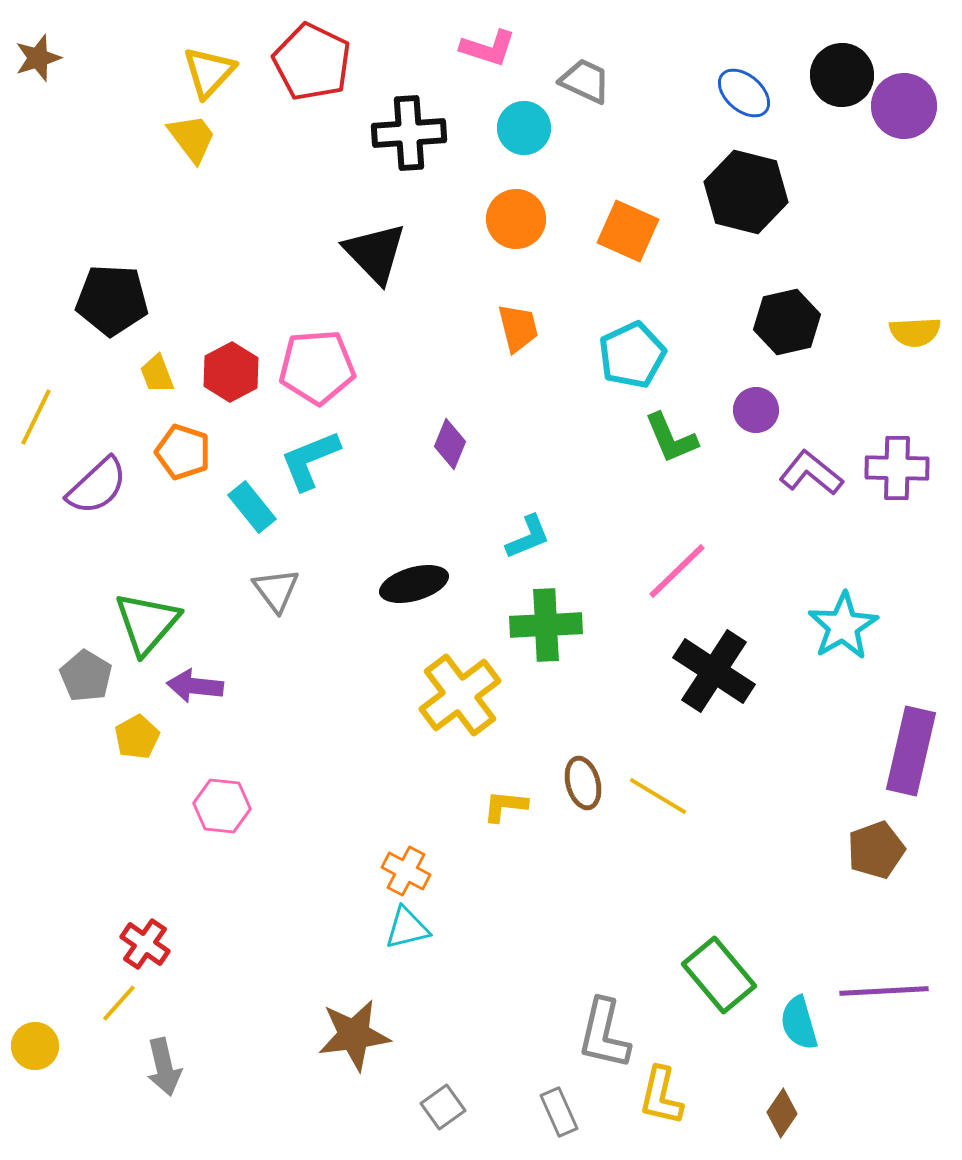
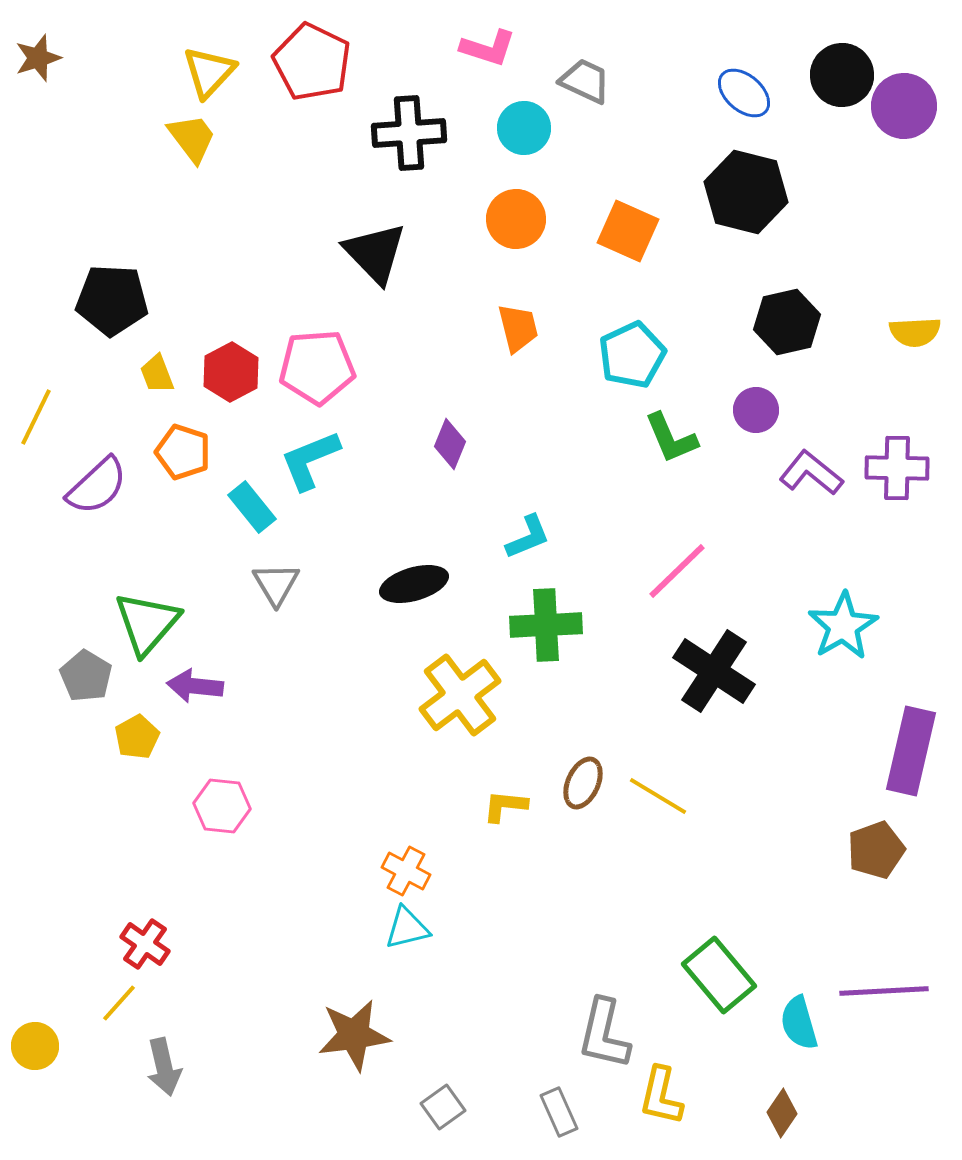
gray triangle at (276, 590): moved 6 px up; rotated 6 degrees clockwise
brown ellipse at (583, 783): rotated 39 degrees clockwise
